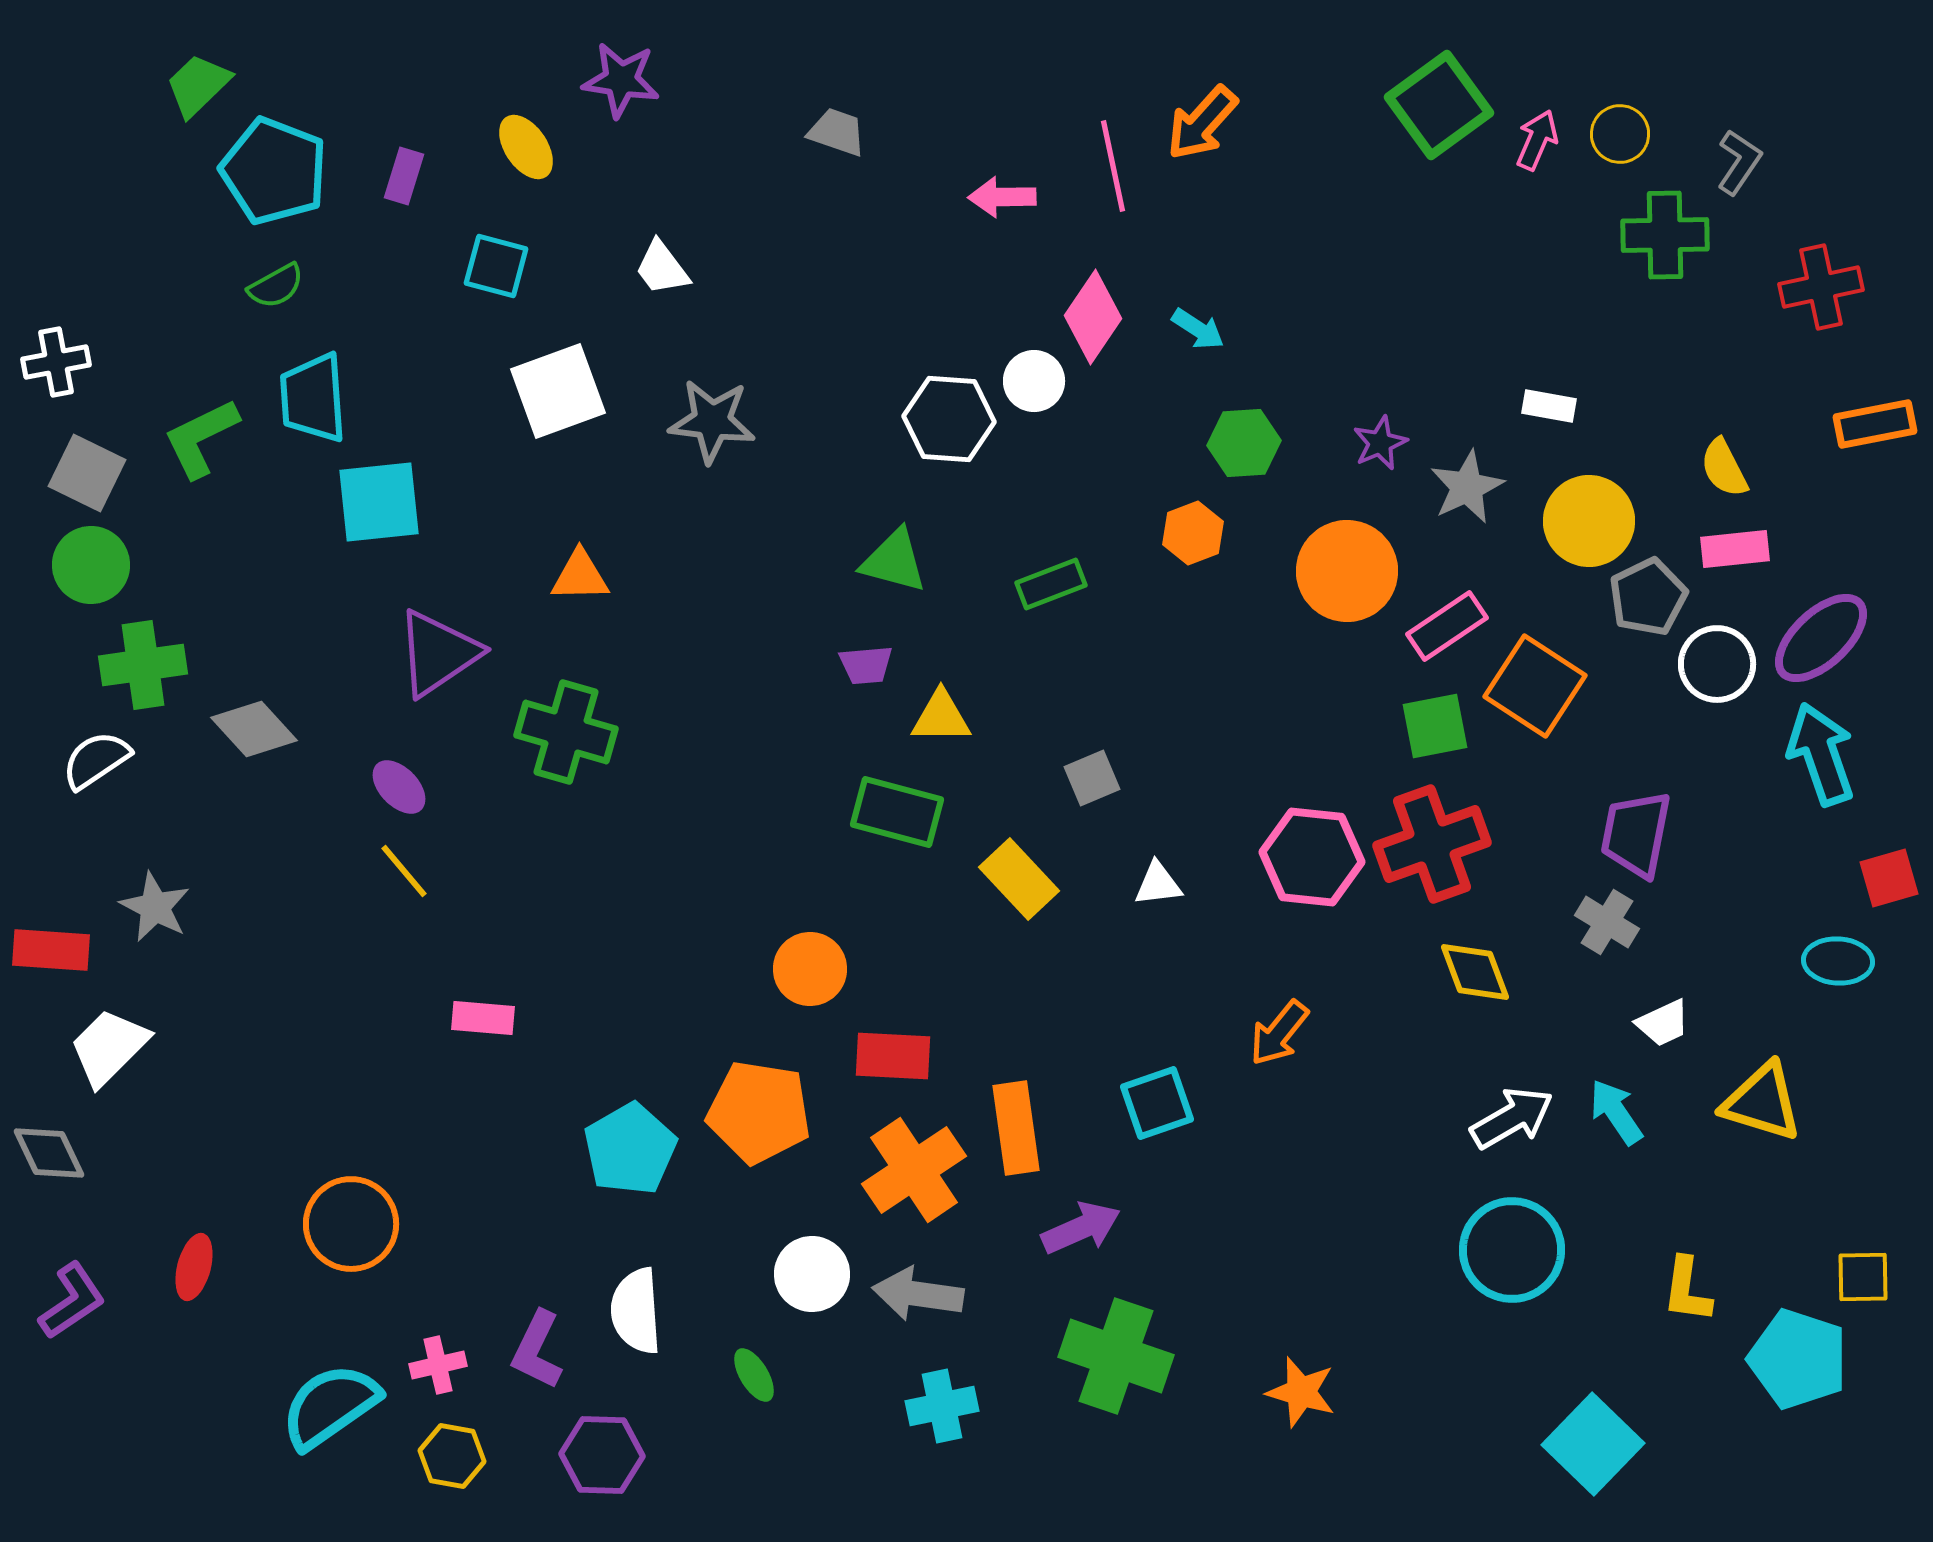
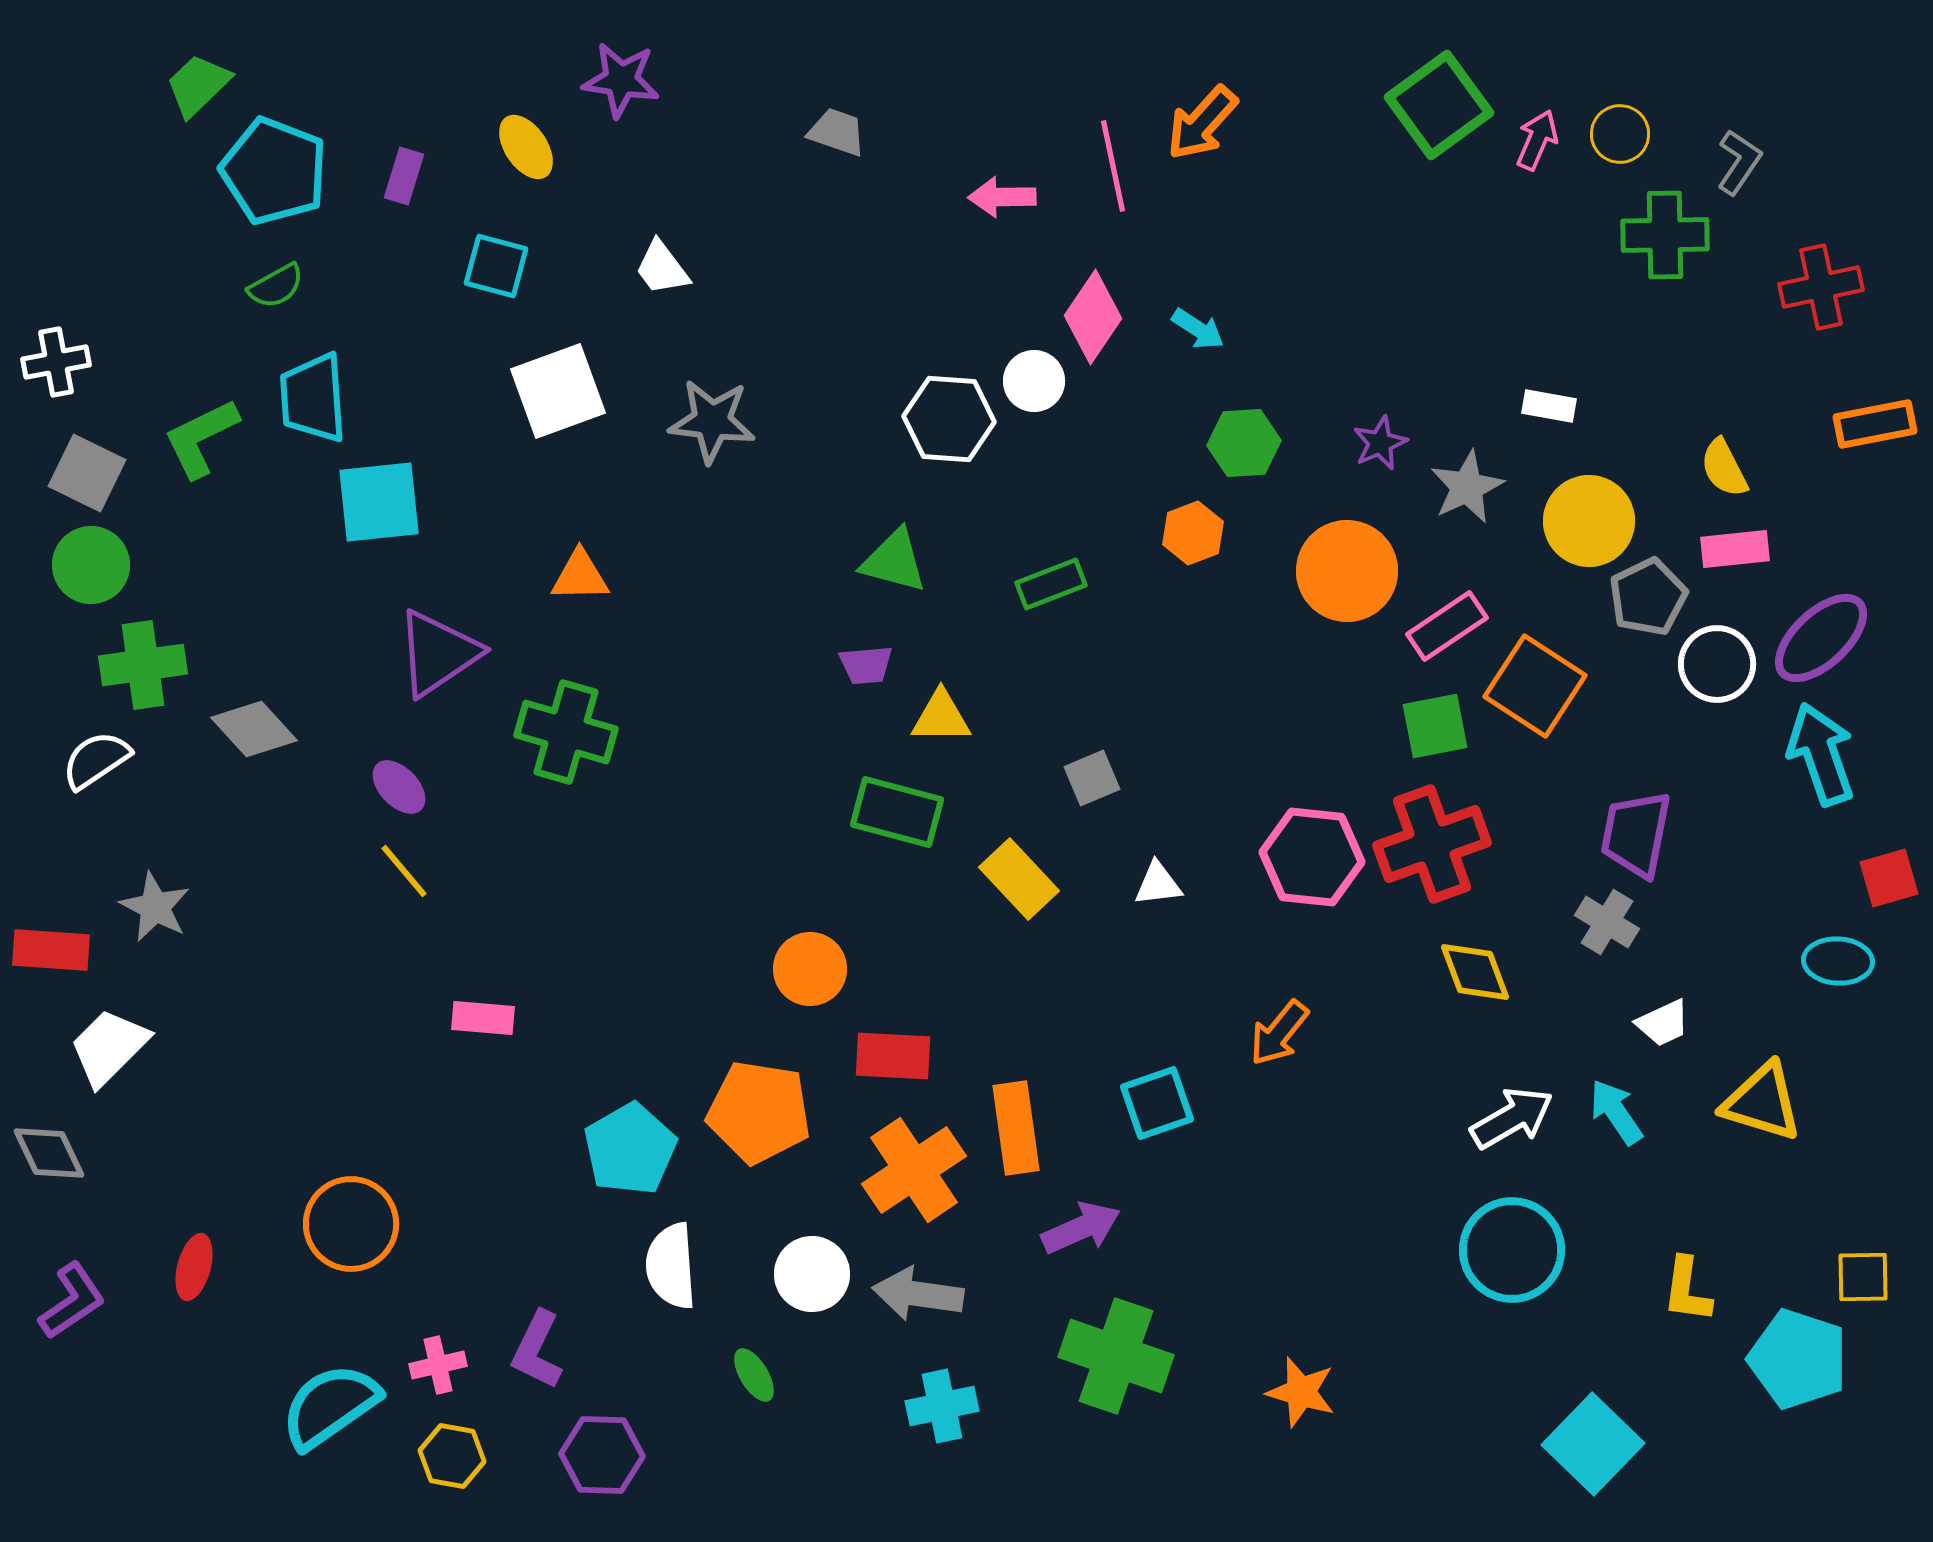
white semicircle at (636, 1311): moved 35 px right, 45 px up
